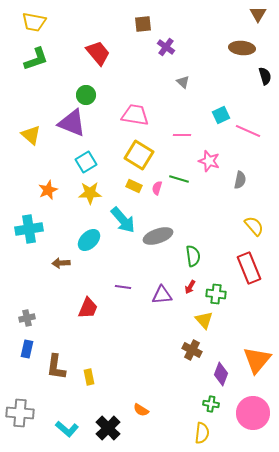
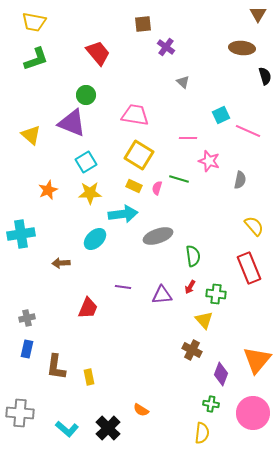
pink line at (182, 135): moved 6 px right, 3 px down
cyan arrow at (123, 220): moved 6 px up; rotated 56 degrees counterclockwise
cyan cross at (29, 229): moved 8 px left, 5 px down
cyan ellipse at (89, 240): moved 6 px right, 1 px up
